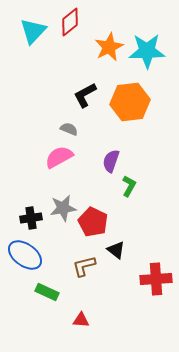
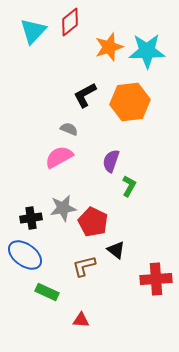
orange star: rotated 8 degrees clockwise
